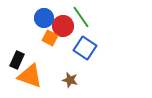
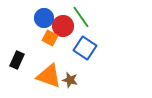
orange triangle: moved 19 px right
